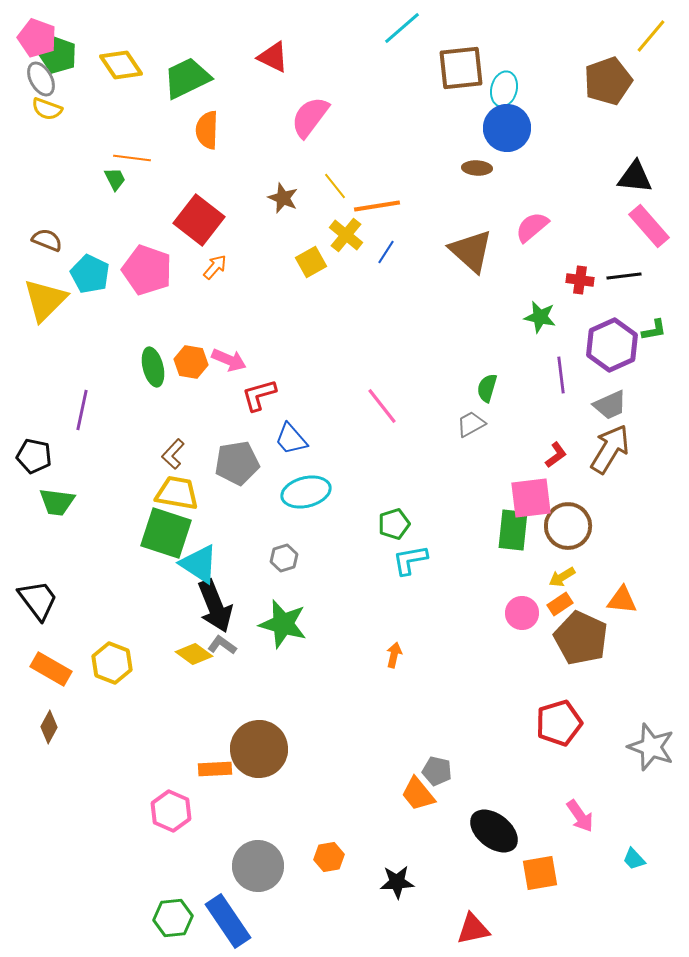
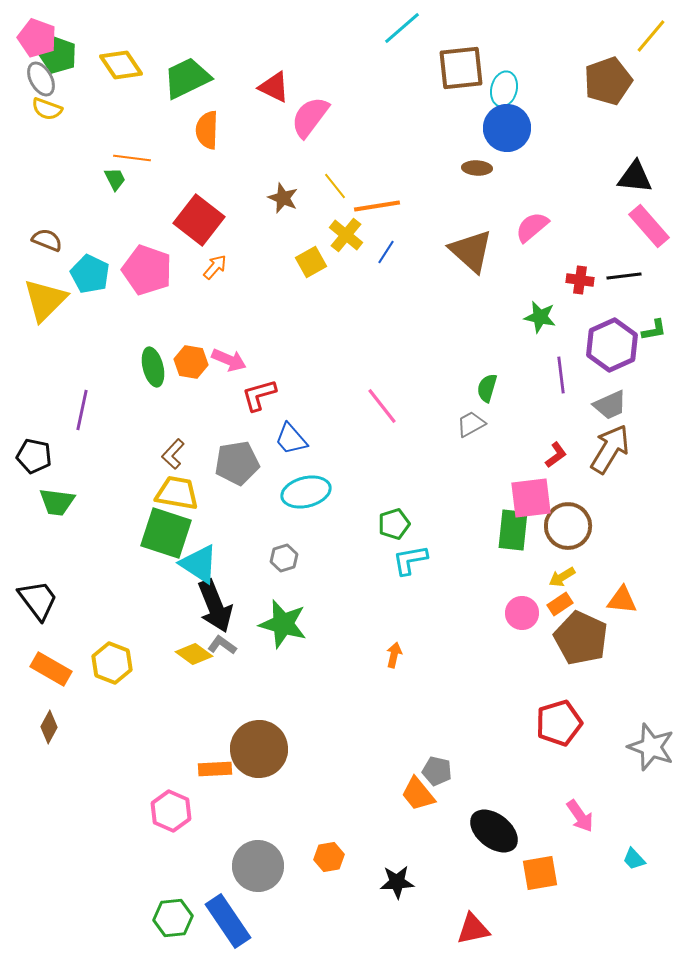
red triangle at (273, 57): moved 1 px right, 30 px down
